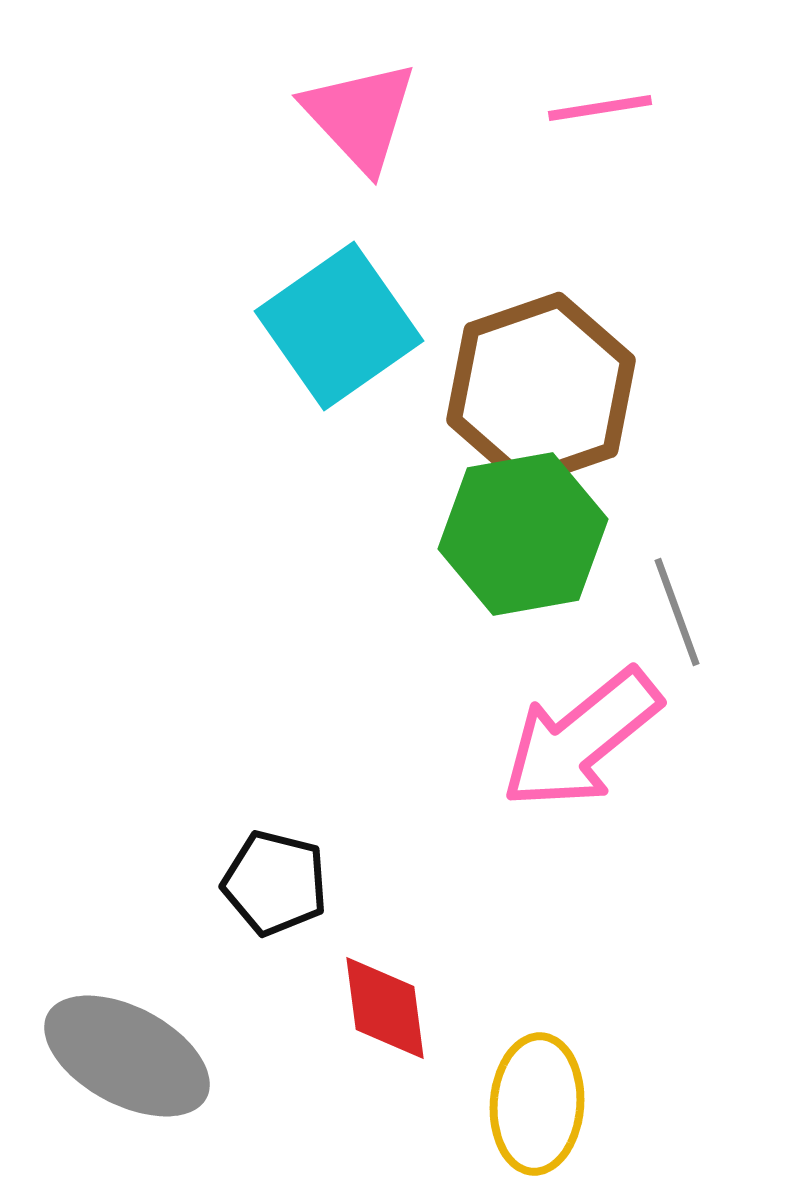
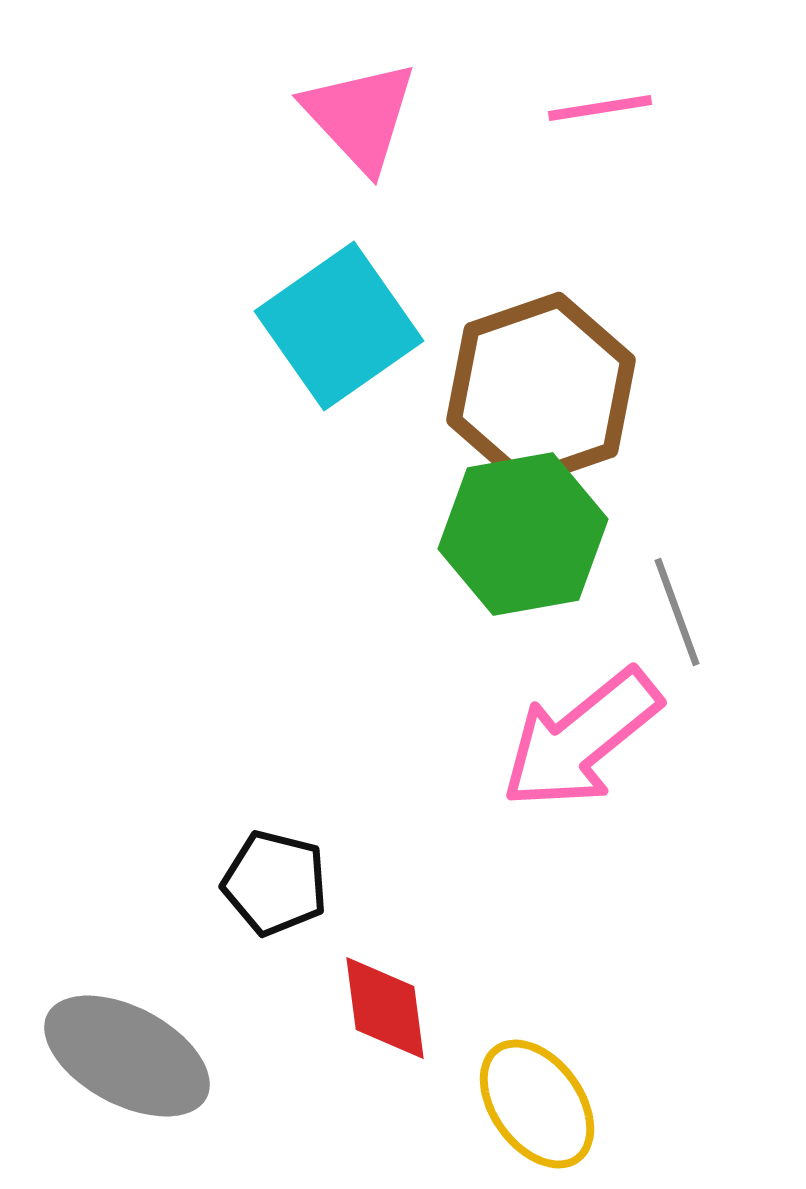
yellow ellipse: rotated 40 degrees counterclockwise
